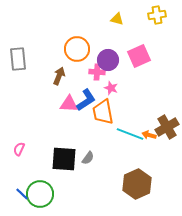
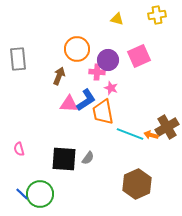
orange arrow: moved 2 px right
pink semicircle: rotated 40 degrees counterclockwise
